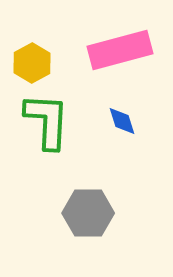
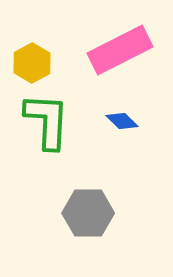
pink rectangle: rotated 12 degrees counterclockwise
blue diamond: rotated 28 degrees counterclockwise
